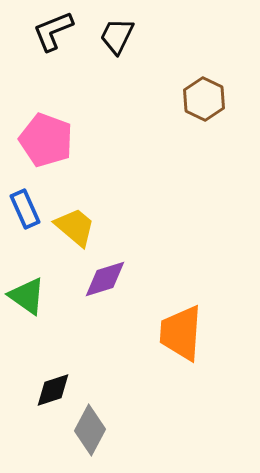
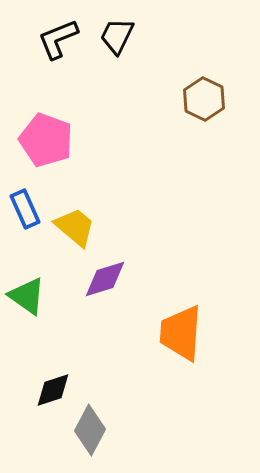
black L-shape: moved 5 px right, 8 px down
